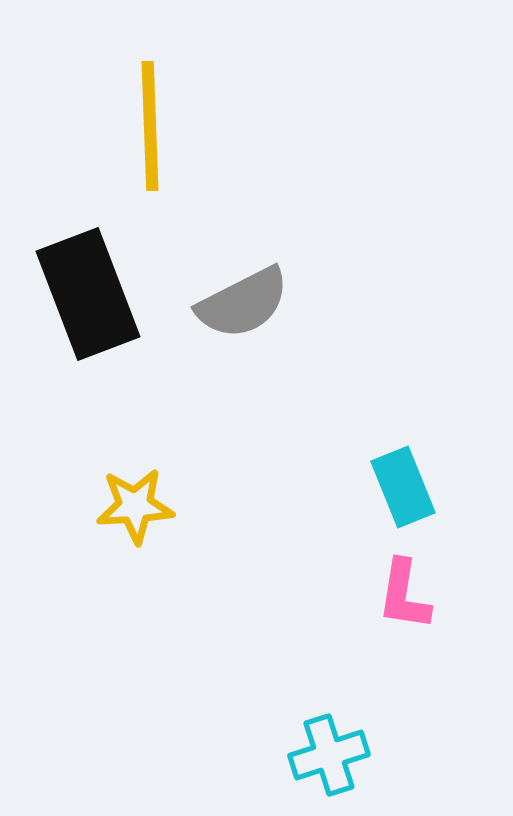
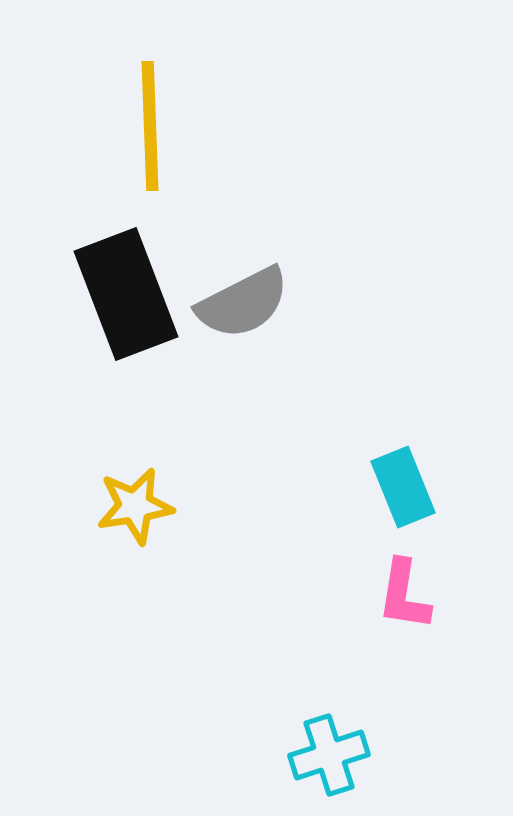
black rectangle: moved 38 px right
yellow star: rotated 6 degrees counterclockwise
